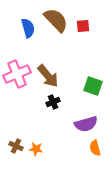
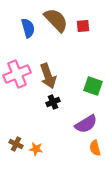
brown arrow: rotated 20 degrees clockwise
purple semicircle: rotated 15 degrees counterclockwise
brown cross: moved 2 px up
